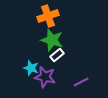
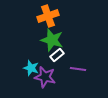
purple line: moved 3 px left, 13 px up; rotated 35 degrees clockwise
